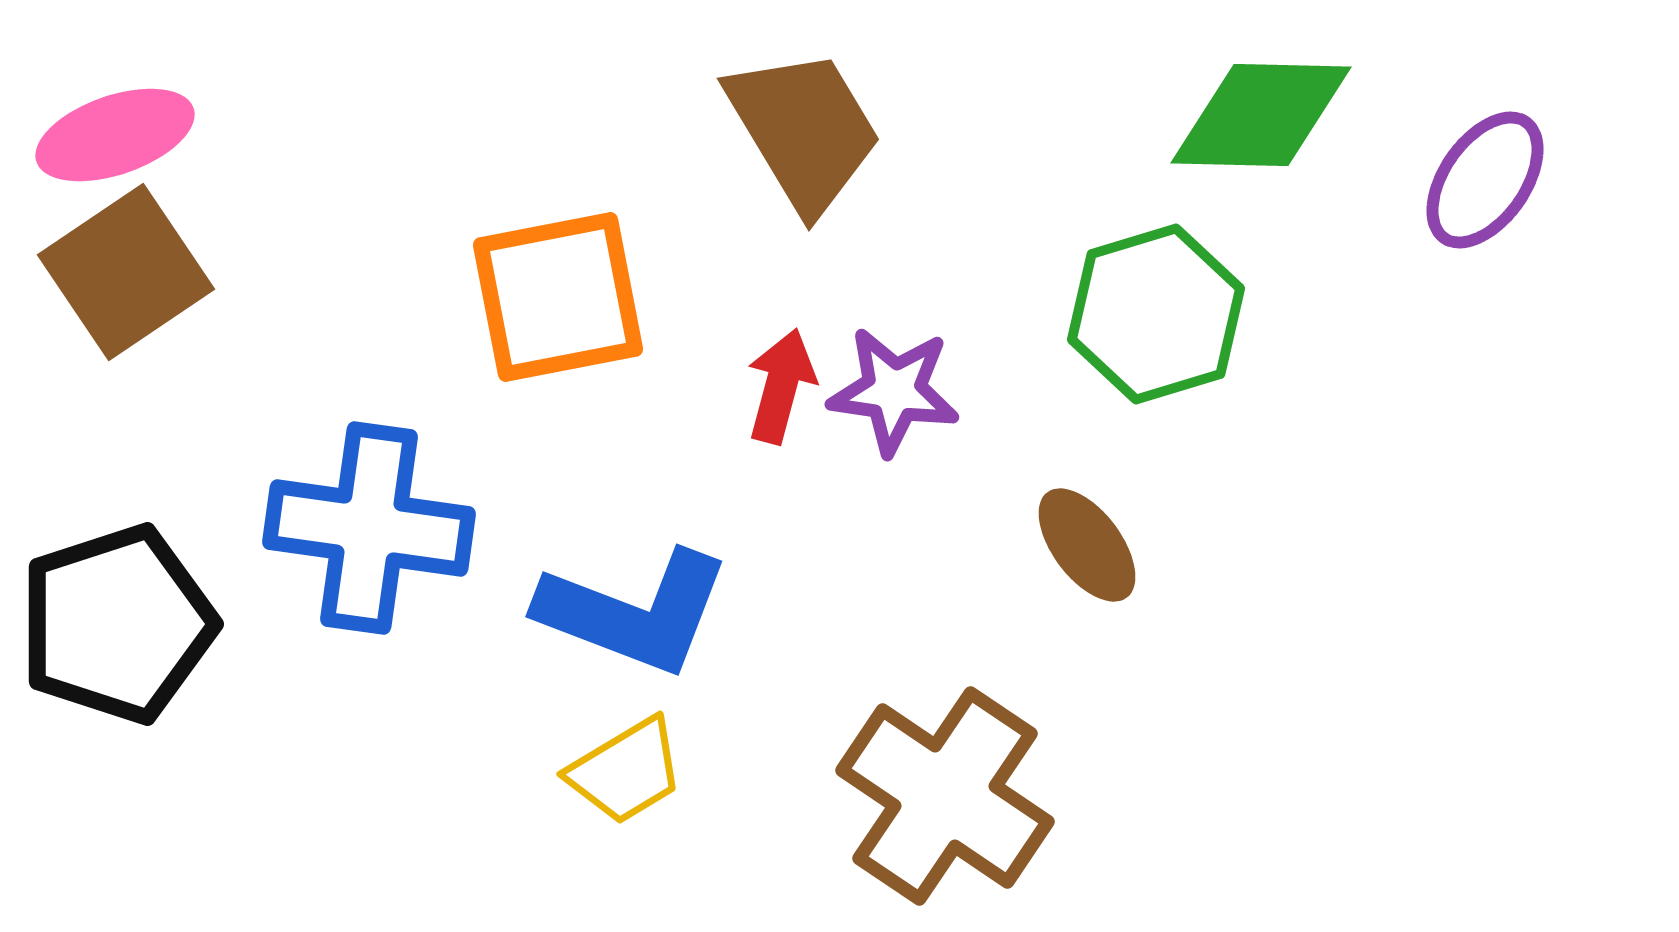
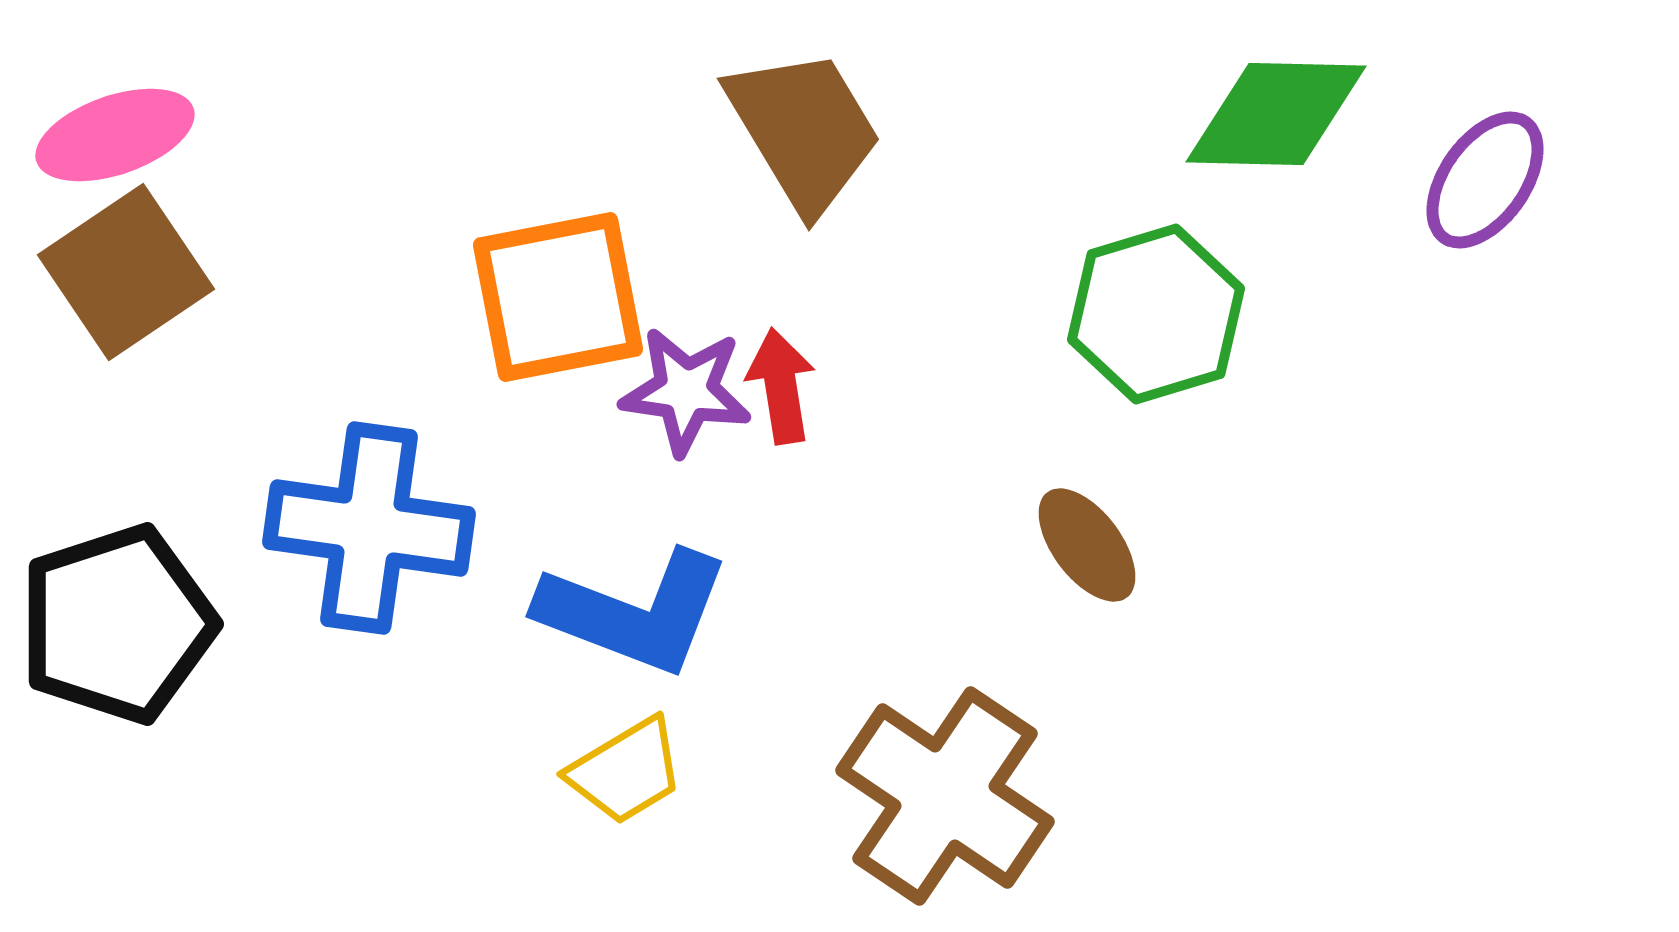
green diamond: moved 15 px right, 1 px up
red arrow: rotated 24 degrees counterclockwise
purple star: moved 208 px left
